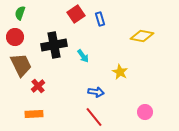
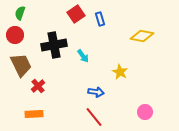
red circle: moved 2 px up
